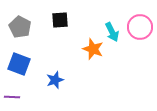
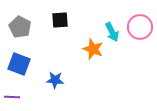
blue star: rotated 24 degrees clockwise
